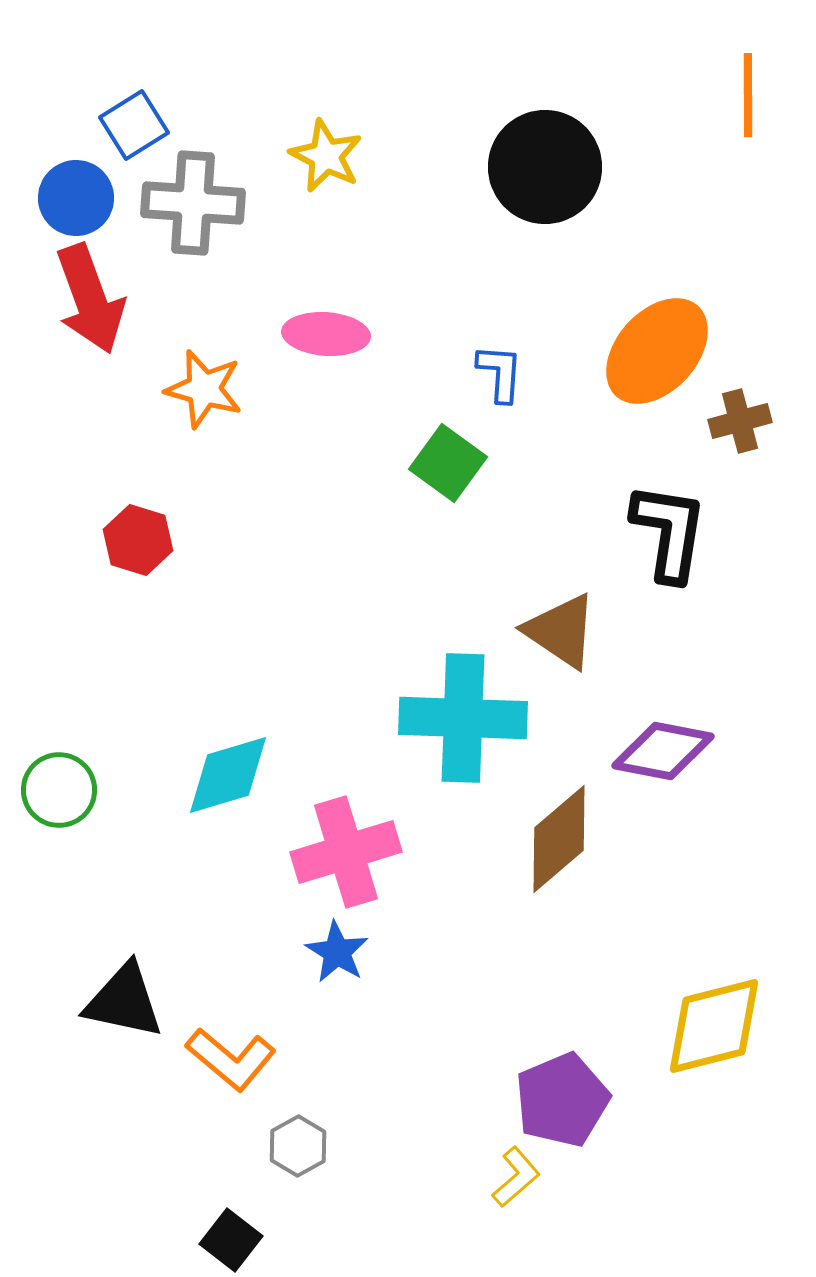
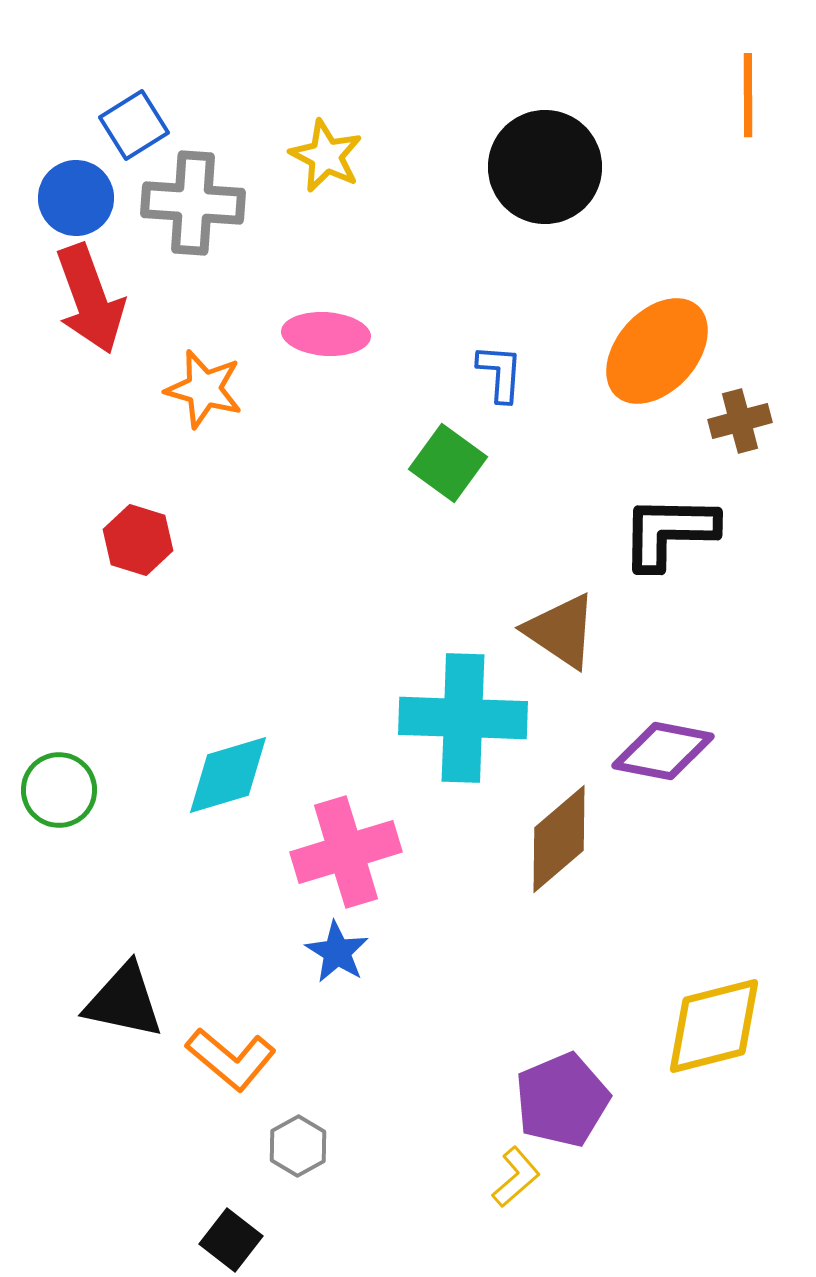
black L-shape: rotated 98 degrees counterclockwise
